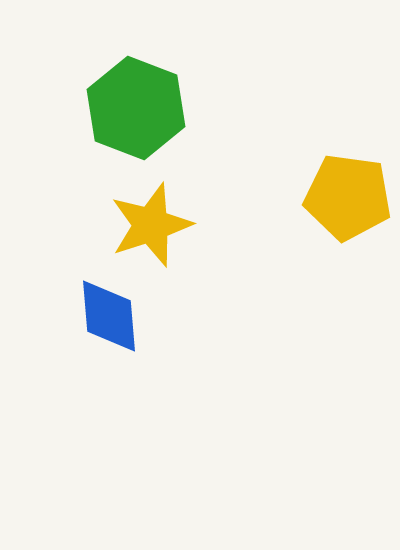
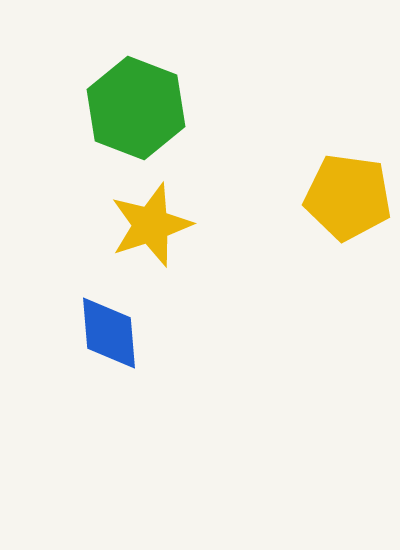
blue diamond: moved 17 px down
